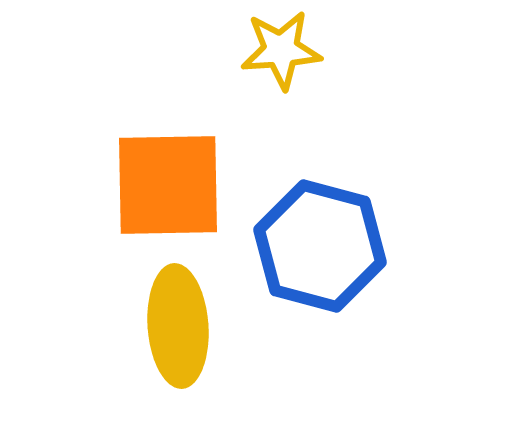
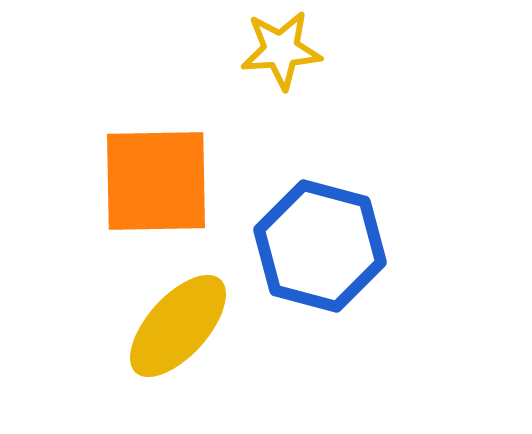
orange square: moved 12 px left, 4 px up
yellow ellipse: rotated 46 degrees clockwise
